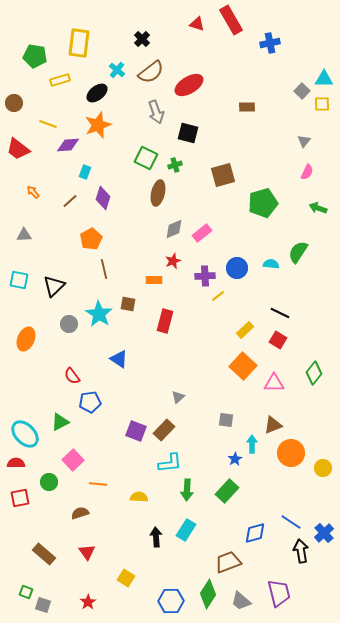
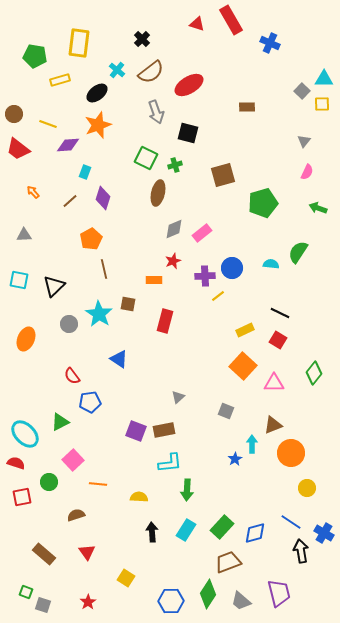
blue cross at (270, 43): rotated 36 degrees clockwise
brown circle at (14, 103): moved 11 px down
blue circle at (237, 268): moved 5 px left
yellow rectangle at (245, 330): rotated 18 degrees clockwise
gray square at (226, 420): moved 9 px up; rotated 14 degrees clockwise
brown rectangle at (164, 430): rotated 35 degrees clockwise
red semicircle at (16, 463): rotated 18 degrees clockwise
yellow circle at (323, 468): moved 16 px left, 20 px down
green rectangle at (227, 491): moved 5 px left, 36 px down
red square at (20, 498): moved 2 px right, 1 px up
brown semicircle at (80, 513): moved 4 px left, 2 px down
blue cross at (324, 533): rotated 18 degrees counterclockwise
black arrow at (156, 537): moved 4 px left, 5 px up
